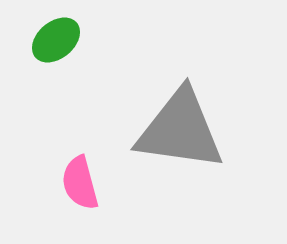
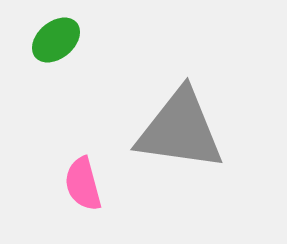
pink semicircle: moved 3 px right, 1 px down
